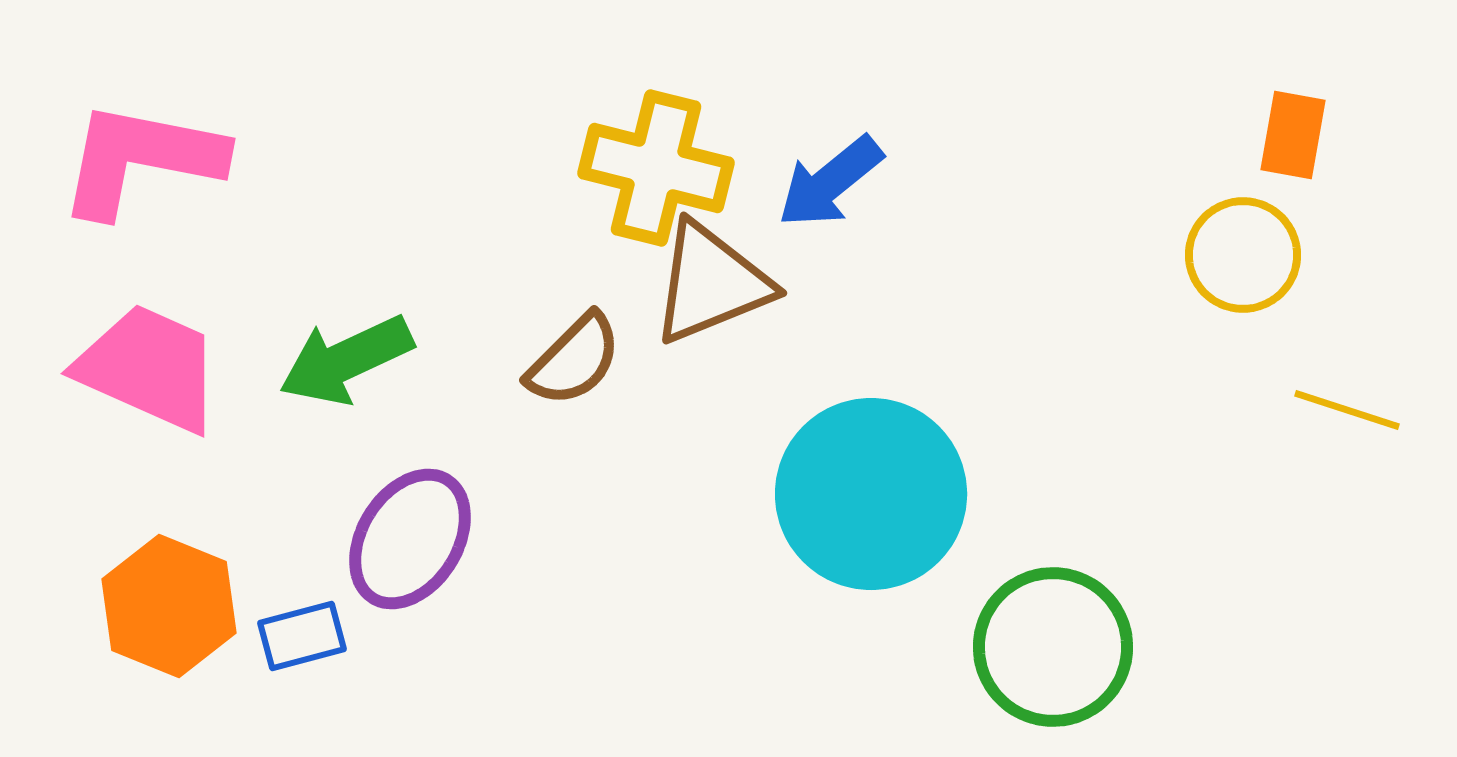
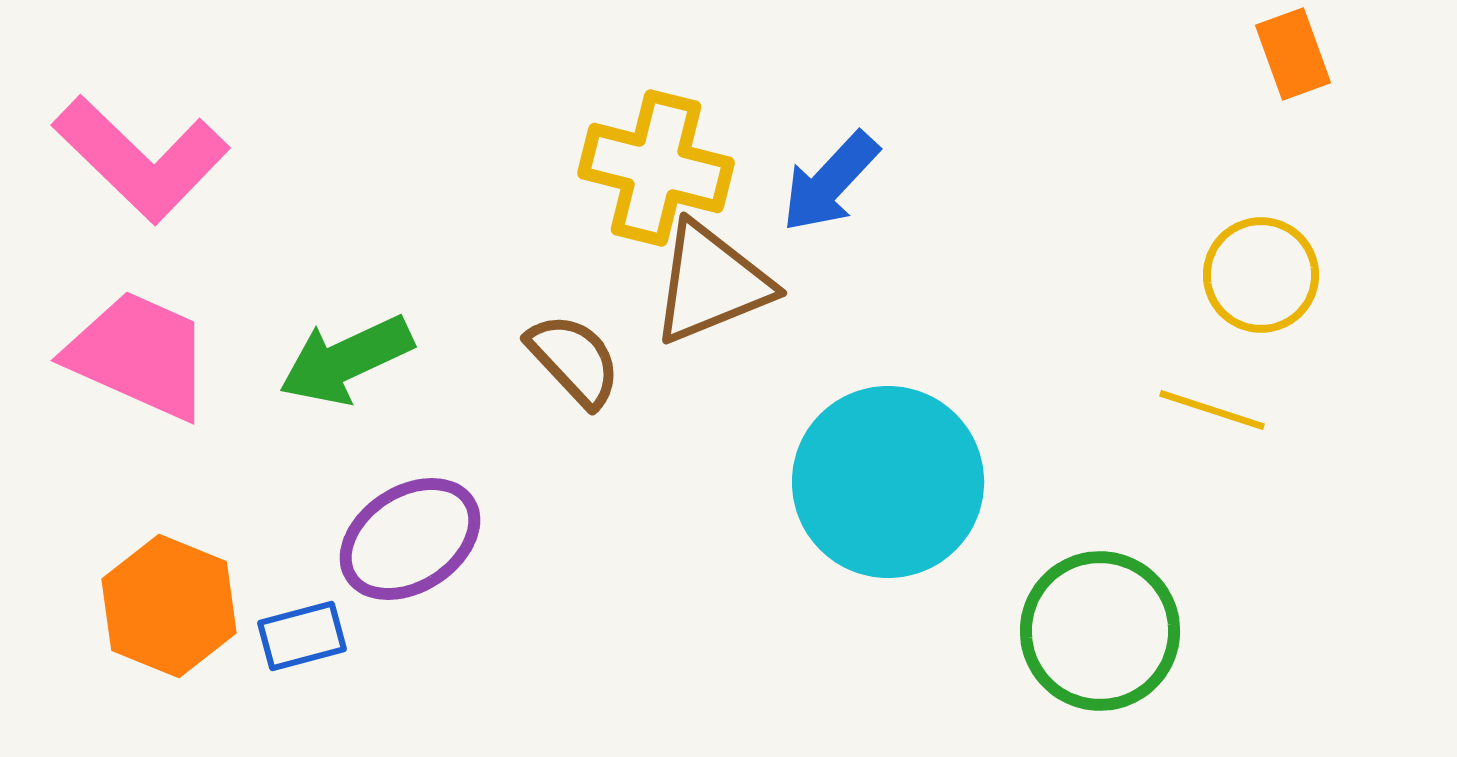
orange rectangle: moved 81 px up; rotated 30 degrees counterclockwise
pink L-shape: rotated 147 degrees counterclockwise
blue arrow: rotated 8 degrees counterclockwise
yellow circle: moved 18 px right, 20 px down
brown semicircle: rotated 88 degrees counterclockwise
pink trapezoid: moved 10 px left, 13 px up
yellow line: moved 135 px left
cyan circle: moved 17 px right, 12 px up
purple ellipse: rotated 25 degrees clockwise
green circle: moved 47 px right, 16 px up
